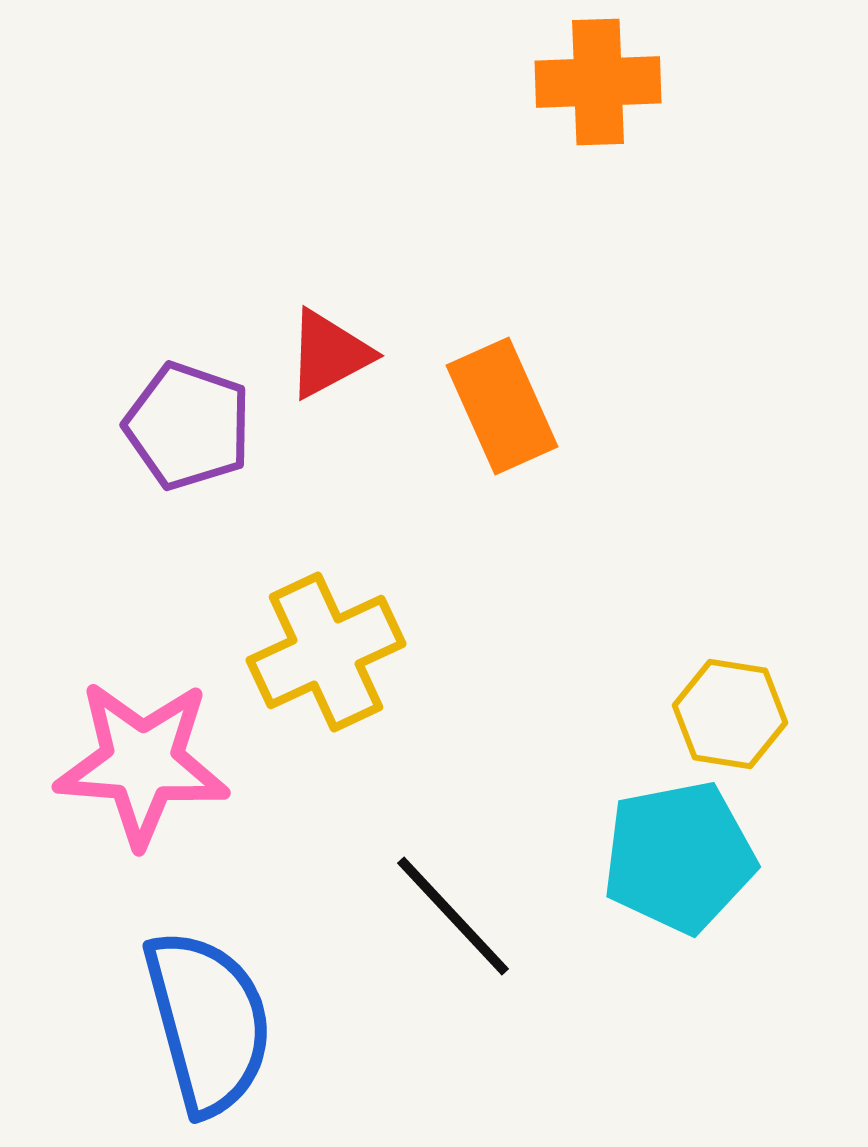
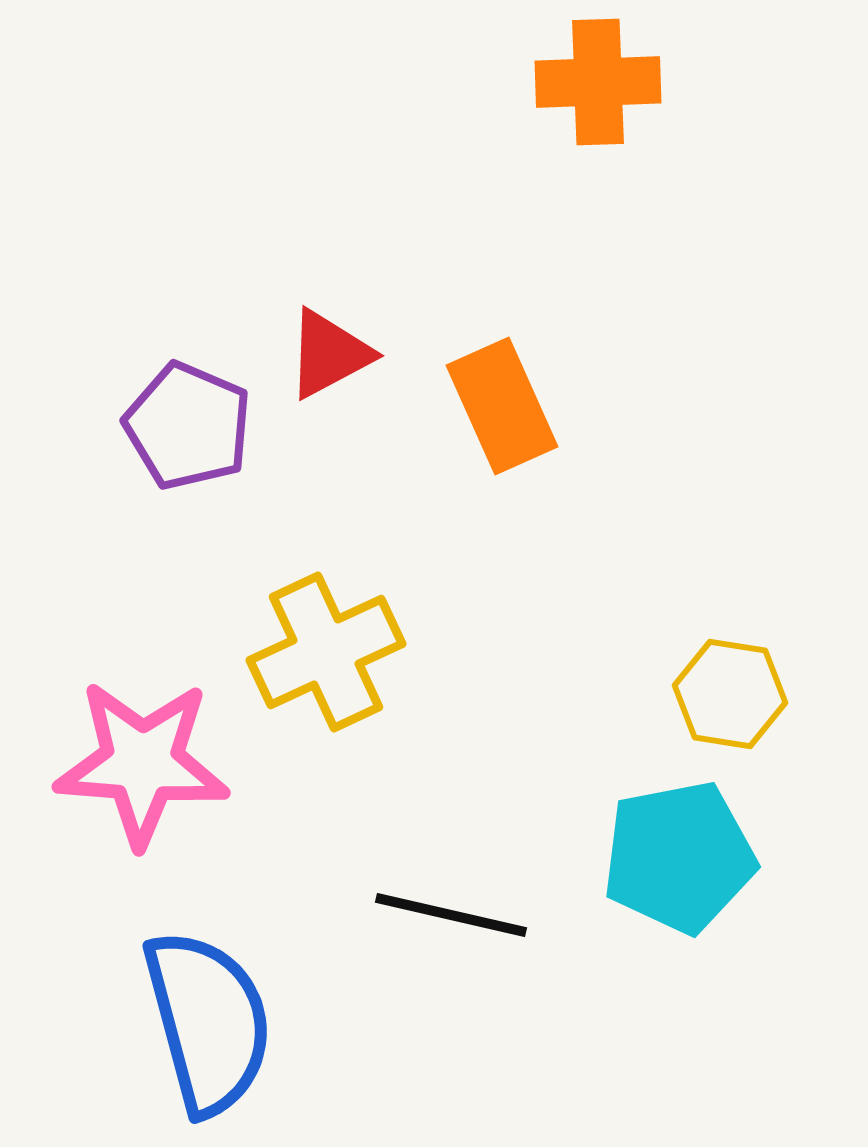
purple pentagon: rotated 4 degrees clockwise
yellow hexagon: moved 20 px up
black line: moved 2 px left, 1 px up; rotated 34 degrees counterclockwise
